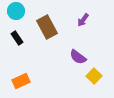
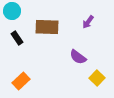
cyan circle: moved 4 px left
purple arrow: moved 5 px right, 2 px down
brown rectangle: rotated 60 degrees counterclockwise
yellow square: moved 3 px right, 2 px down
orange rectangle: rotated 18 degrees counterclockwise
